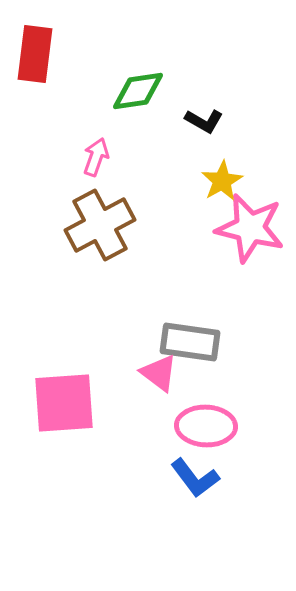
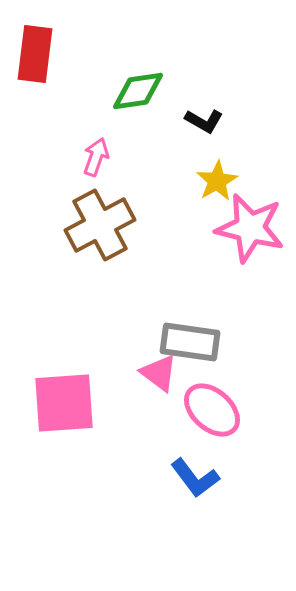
yellow star: moved 5 px left
pink ellipse: moved 6 px right, 16 px up; rotated 40 degrees clockwise
